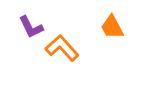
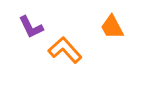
orange L-shape: moved 3 px right, 2 px down
